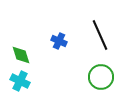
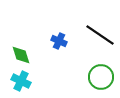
black line: rotated 32 degrees counterclockwise
cyan cross: moved 1 px right
